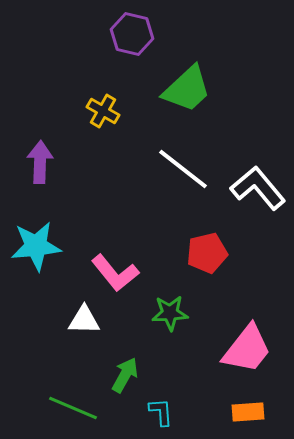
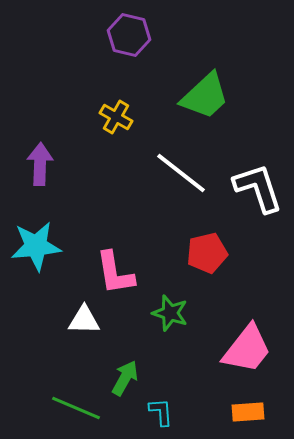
purple hexagon: moved 3 px left, 1 px down
green trapezoid: moved 18 px right, 7 px down
yellow cross: moved 13 px right, 6 px down
purple arrow: moved 2 px down
white line: moved 2 px left, 4 px down
white L-shape: rotated 22 degrees clockwise
pink L-shape: rotated 30 degrees clockwise
green star: rotated 21 degrees clockwise
green arrow: moved 3 px down
green line: moved 3 px right
